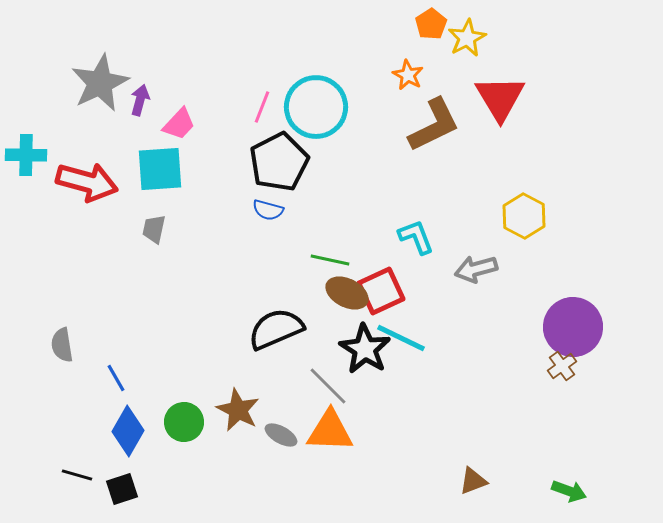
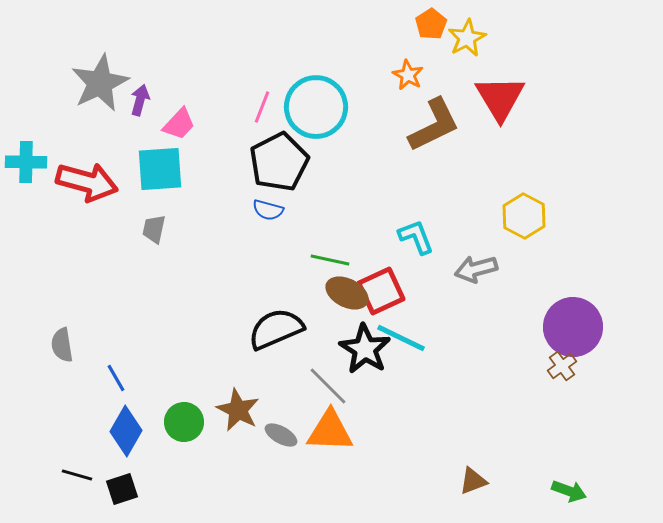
cyan cross: moved 7 px down
blue diamond: moved 2 px left
